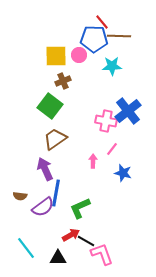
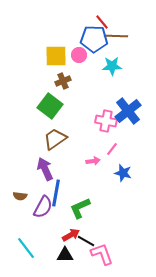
brown line: moved 3 px left
pink arrow: rotated 80 degrees clockwise
purple semicircle: rotated 25 degrees counterclockwise
black triangle: moved 7 px right, 3 px up
